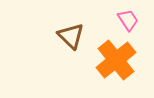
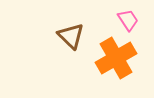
orange cross: moved 2 px up; rotated 9 degrees clockwise
